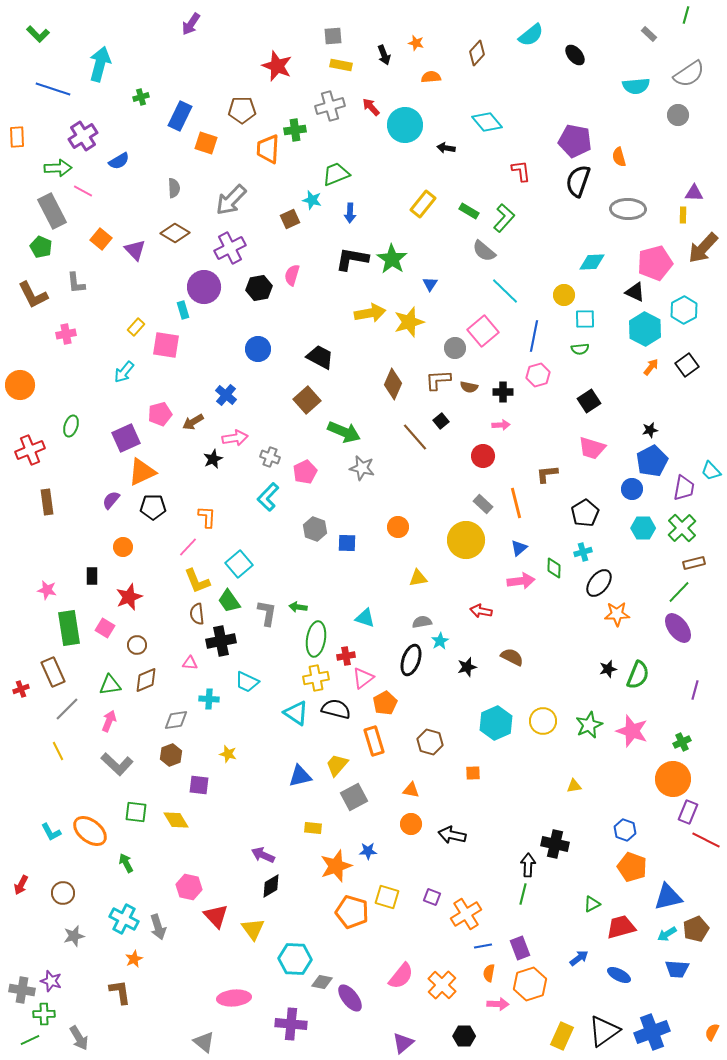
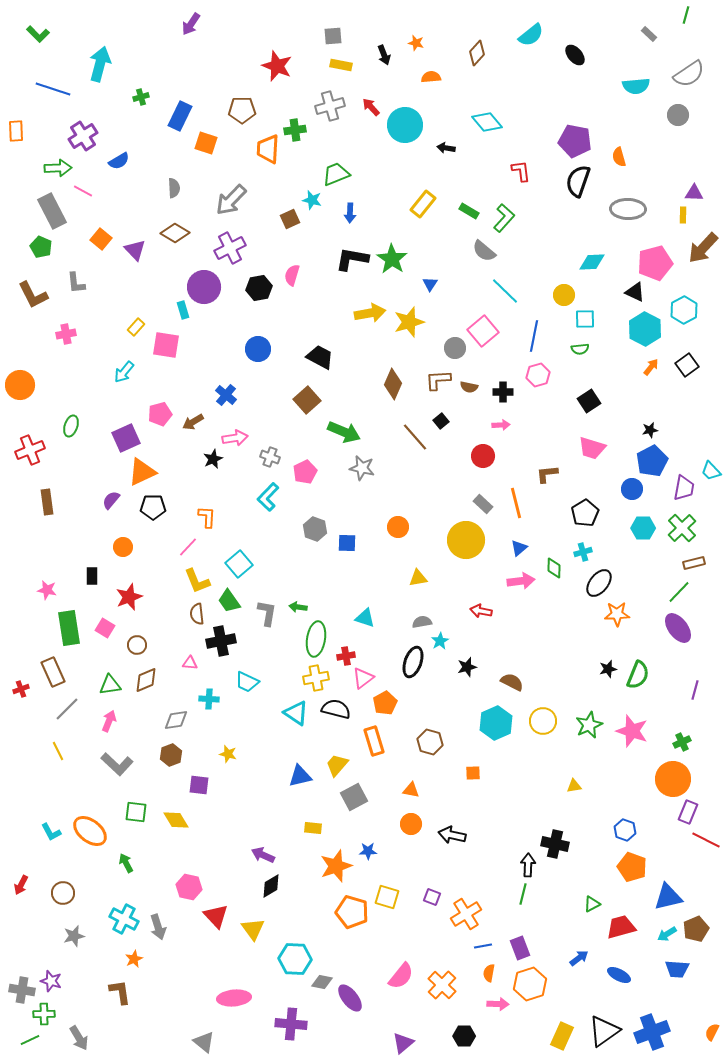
orange rectangle at (17, 137): moved 1 px left, 6 px up
brown semicircle at (512, 657): moved 25 px down
black ellipse at (411, 660): moved 2 px right, 2 px down
